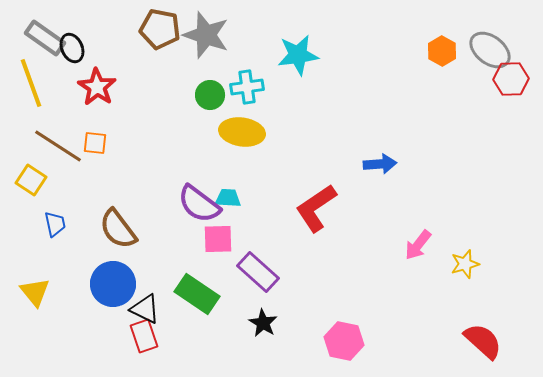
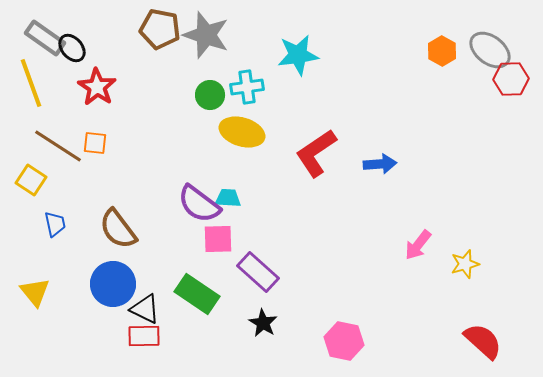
black ellipse: rotated 16 degrees counterclockwise
yellow ellipse: rotated 9 degrees clockwise
red L-shape: moved 55 px up
red rectangle: rotated 72 degrees counterclockwise
